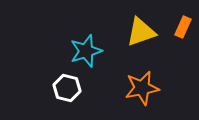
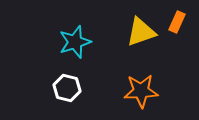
orange rectangle: moved 6 px left, 5 px up
cyan star: moved 11 px left, 9 px up
orange star: moved 1 px left, 3 px down; rotated 8 degrees clockwise
